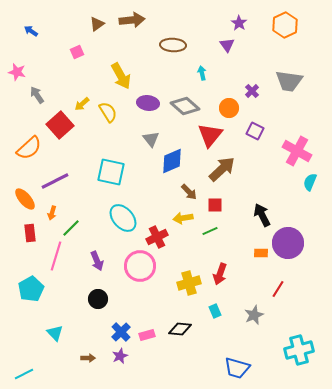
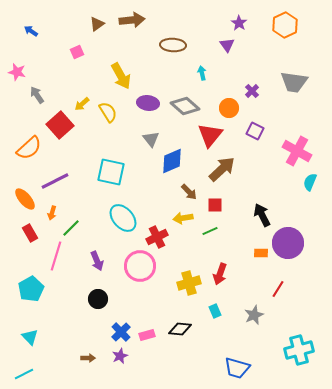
gray trapezoid at (289, 81): moved 5 px right, 1 px down
red rectangle at (30, 233): rotated 24 degrees counterclockwise
cyan triangle at (55, 333): moved 25 px left, 4 px down
